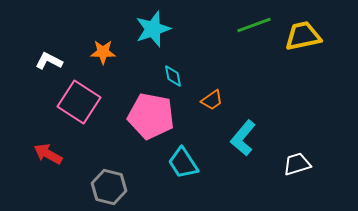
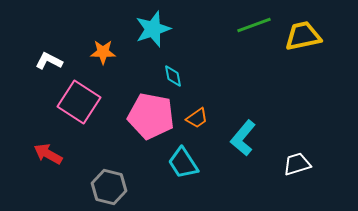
orange trapezoid: moved 15 px left, 18 px down
